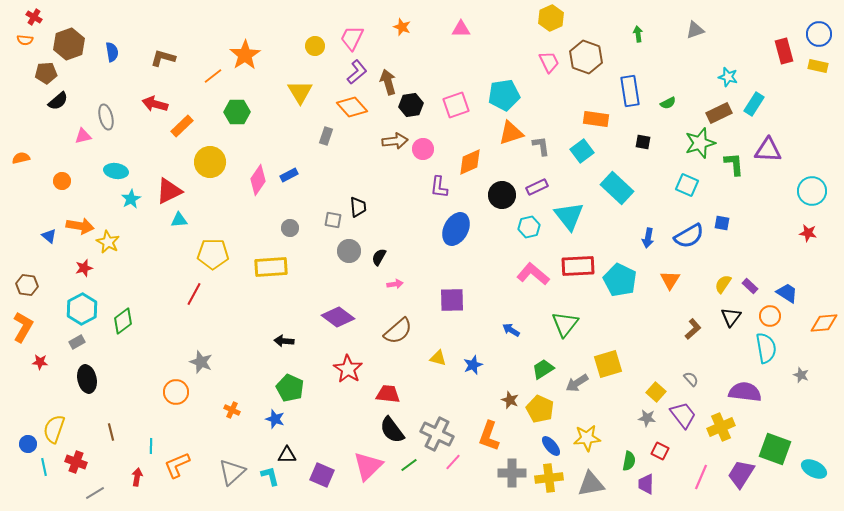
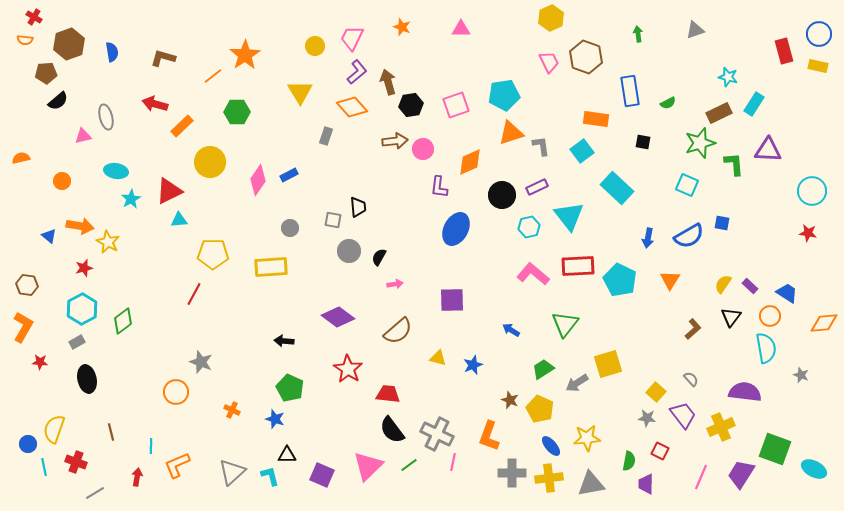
pink line at (453, 462): rotated 30 degrees counterclockwise
